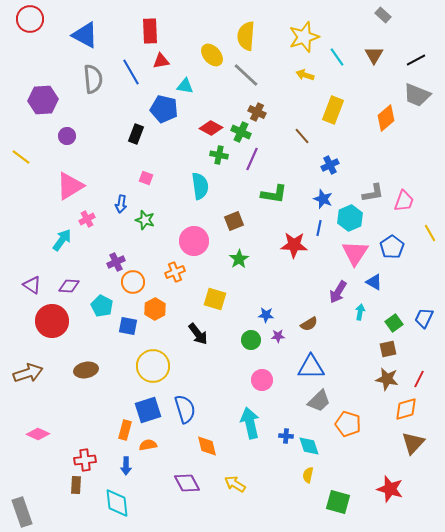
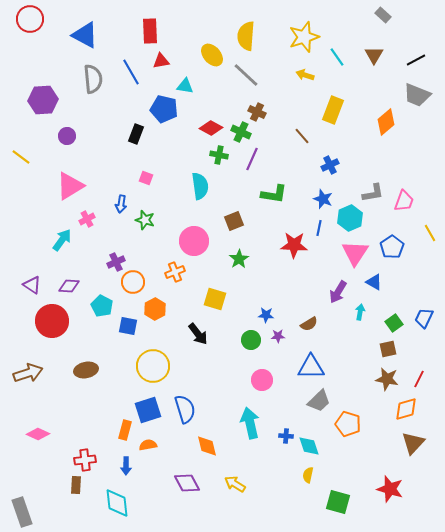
orange diamond at (386, 118): moved 4 px down
